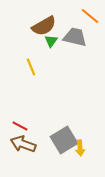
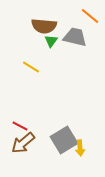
brown semicircle: rotated 35 degrees clockwise
yellow line: rotated 36 degrees counterclockwise
brown arrow: moved 1 px up; rotated 60 degrees counterclockwise
